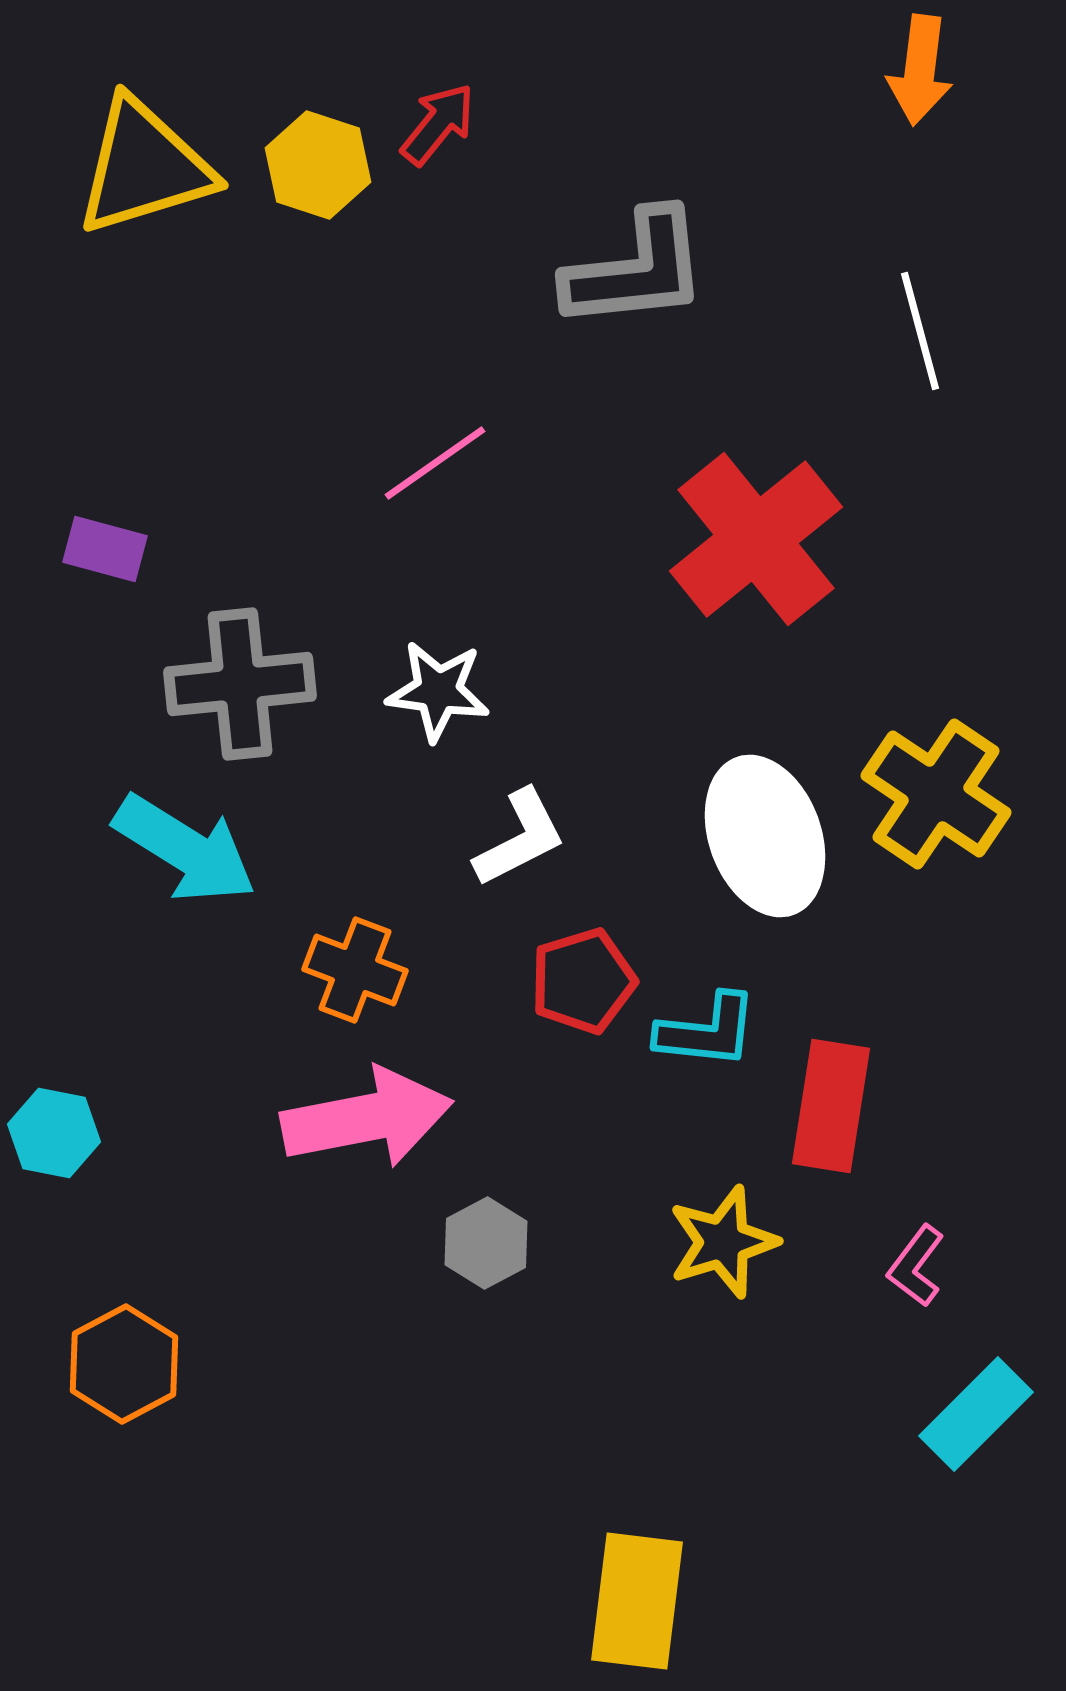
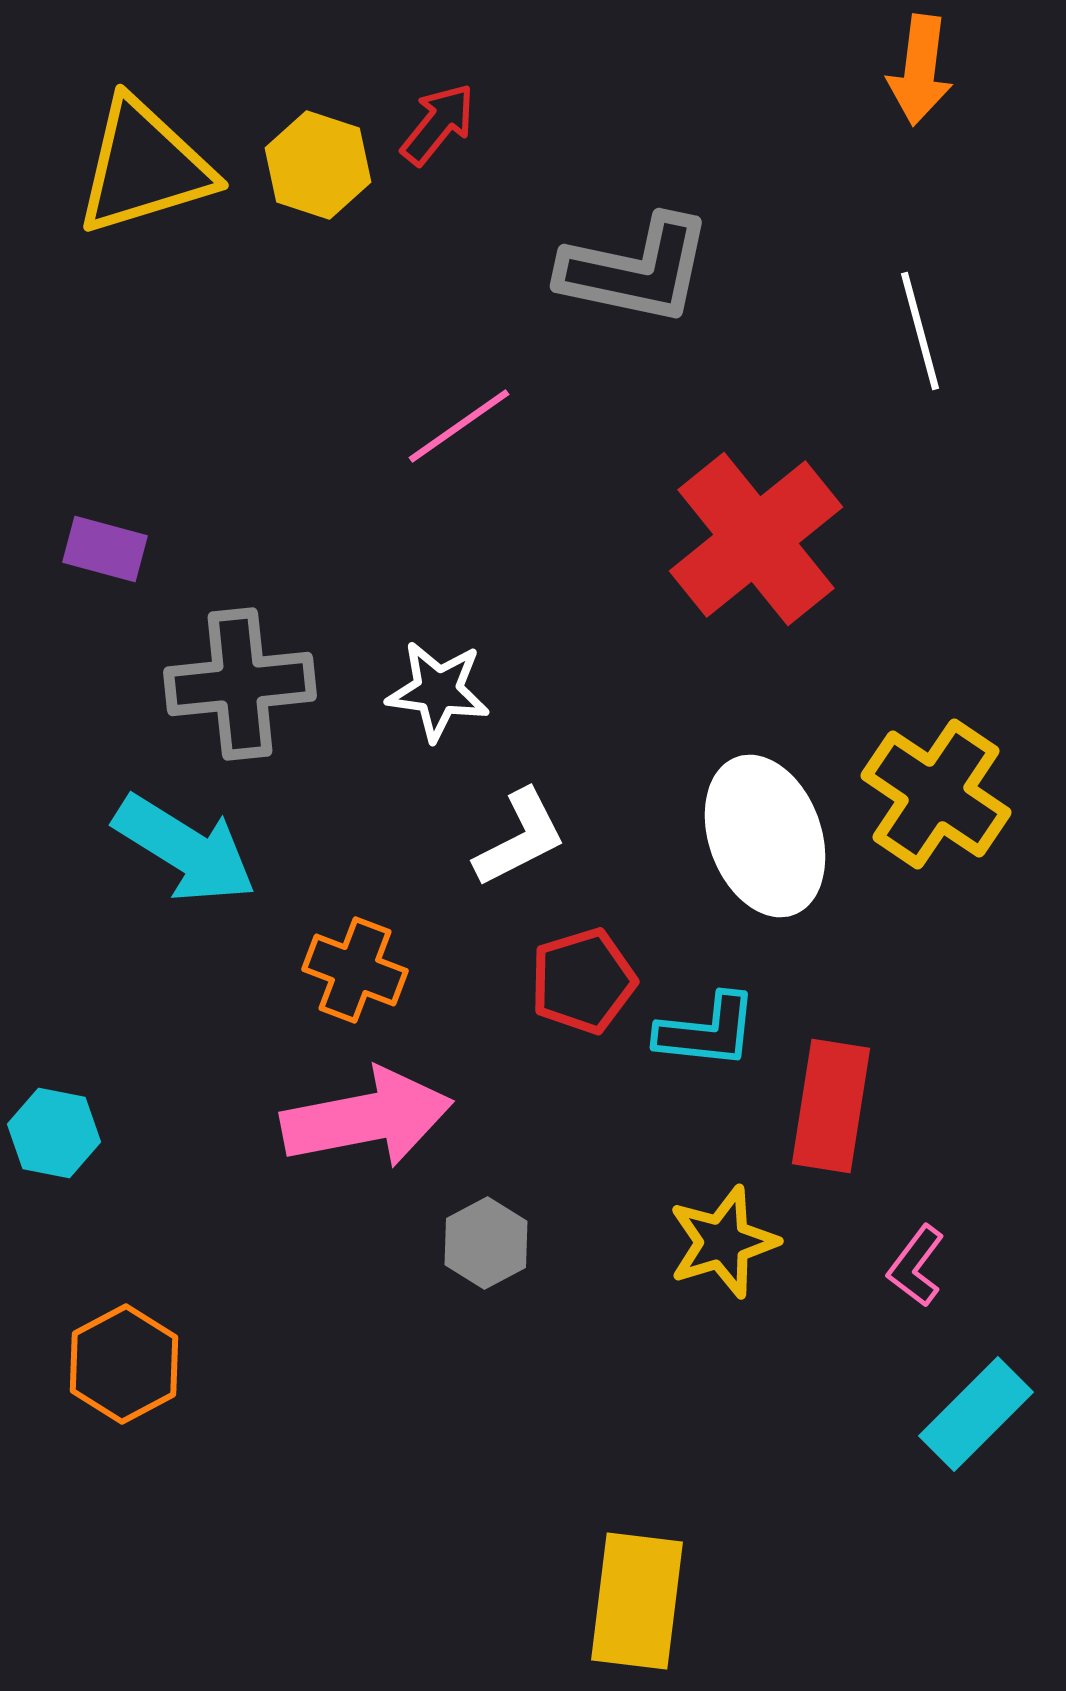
gray L-shape: rotated 18 degrees clockwise
pink line: moved 24 px right, 37 px up
